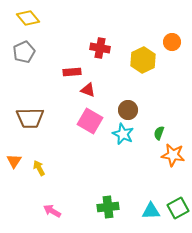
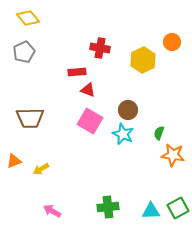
red rectangle: moved 5 px right
orange triangle: rotated 35 degrees clockwise
yellow arrow: moved 2 px right, 1 px down; rotated 91 degrees counterclockwise
